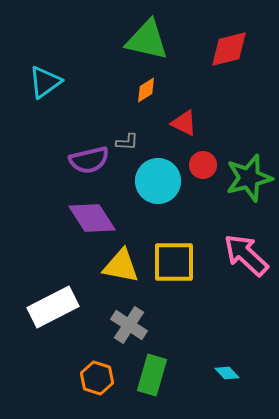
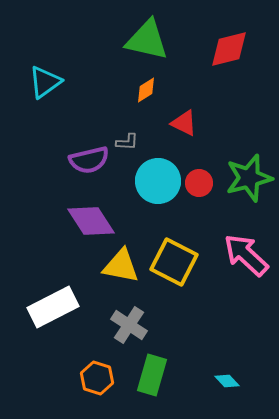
red circle: moved 4 px left, 18 px down
purple diamond: moved 1 px left, 3 px down
yellow square: rotated 27 degrees clockwise
cyan diamond: moved 8 px down
